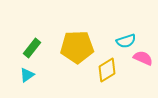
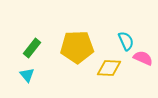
cyan semicircle: rotated 96 degrees counterclockwise
yellow diamond: moved 2 px right, 2 px up; rotated 35 degrees clockwise
cyan triangle: rotated 35 degrees counterclockwise
